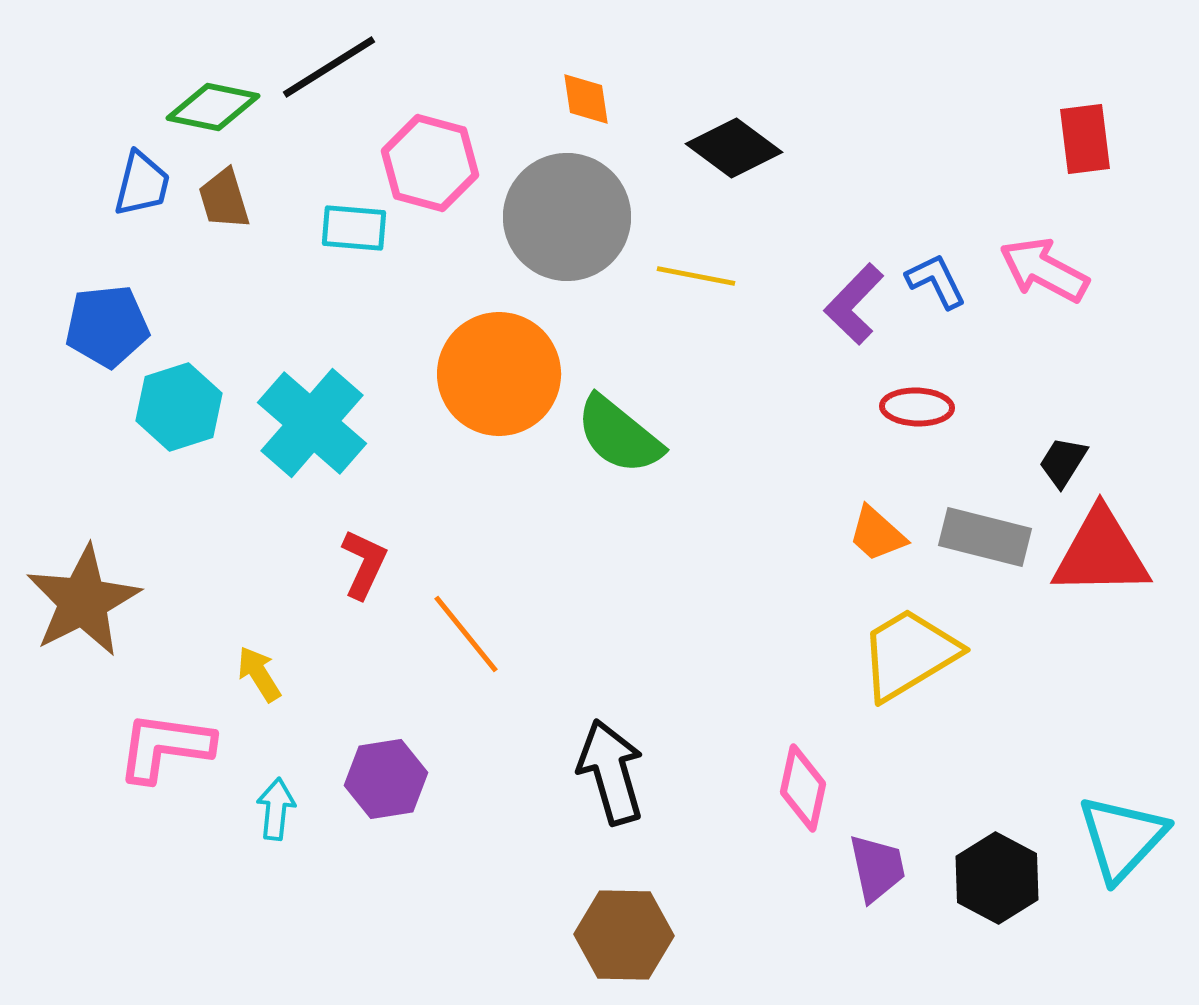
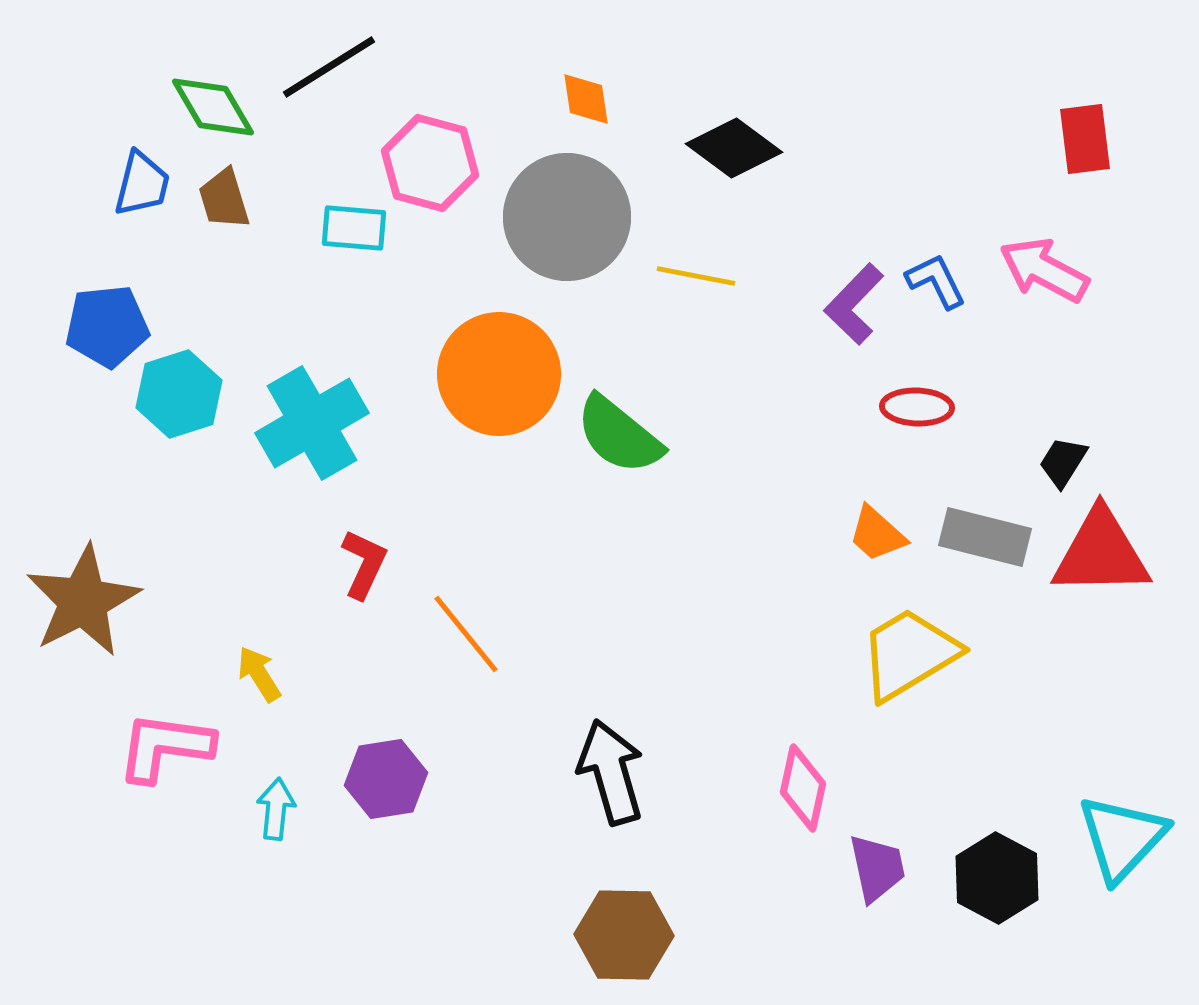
green diamond: rotated 48 degrees clockwise
cyan hexagon: moved 13 px up
cyan cross: rotated 19 degrees clockwise
